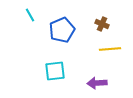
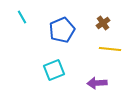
cyan line: moved 8 px left, 2 px down
brown cross: moved 1 px right, 1 px up; rotated 32 degrees clockwise
yellow line: rotated 10 degrees clockwise
cyan square: moved 1 px left, 1 px up; rotated 15 degrees counterclockwise
